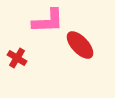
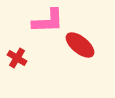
red ellipse: rotated 8 degrees counterclockwise
